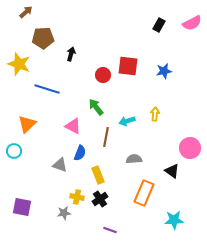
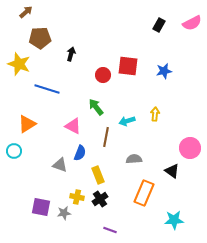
brown pentagon: moved 3 px left
orange triangle: rotated 12 degrees clockwise
purple square: moved 19 px right
